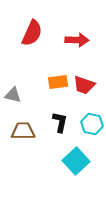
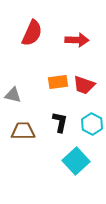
cyan hexagon: rotated 15 degrees clockwise
